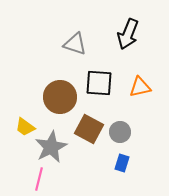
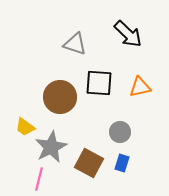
black arrow: rotated 68 degrees counterclockwise
brown square: moved 34 px down
